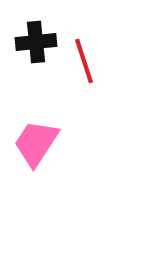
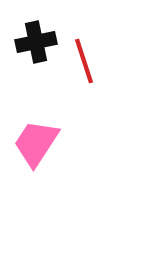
black cross: rotated 6 degrees counterclockwise
